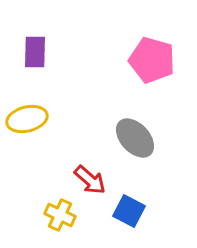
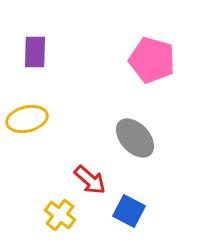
yellow cross: rotated 12 degrees clockwise
